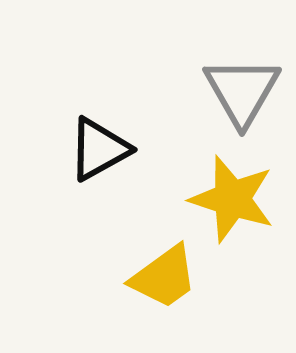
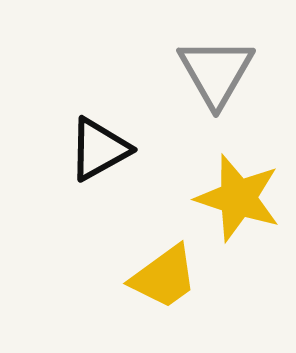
gray triangle: moved 26 px left, 19 px up
yellow star: moved 6 px right, 1 px up
